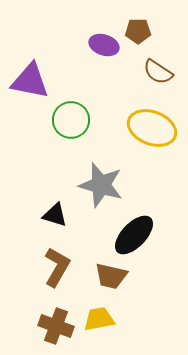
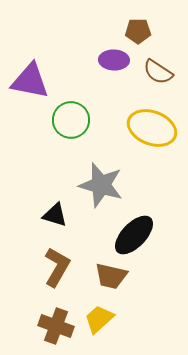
purple ellipse: moved 10 px right, 15 px down; rotated 16 degrees counterclockwise
yellow trapezoid: rotated 32 degrees counterclockwise
